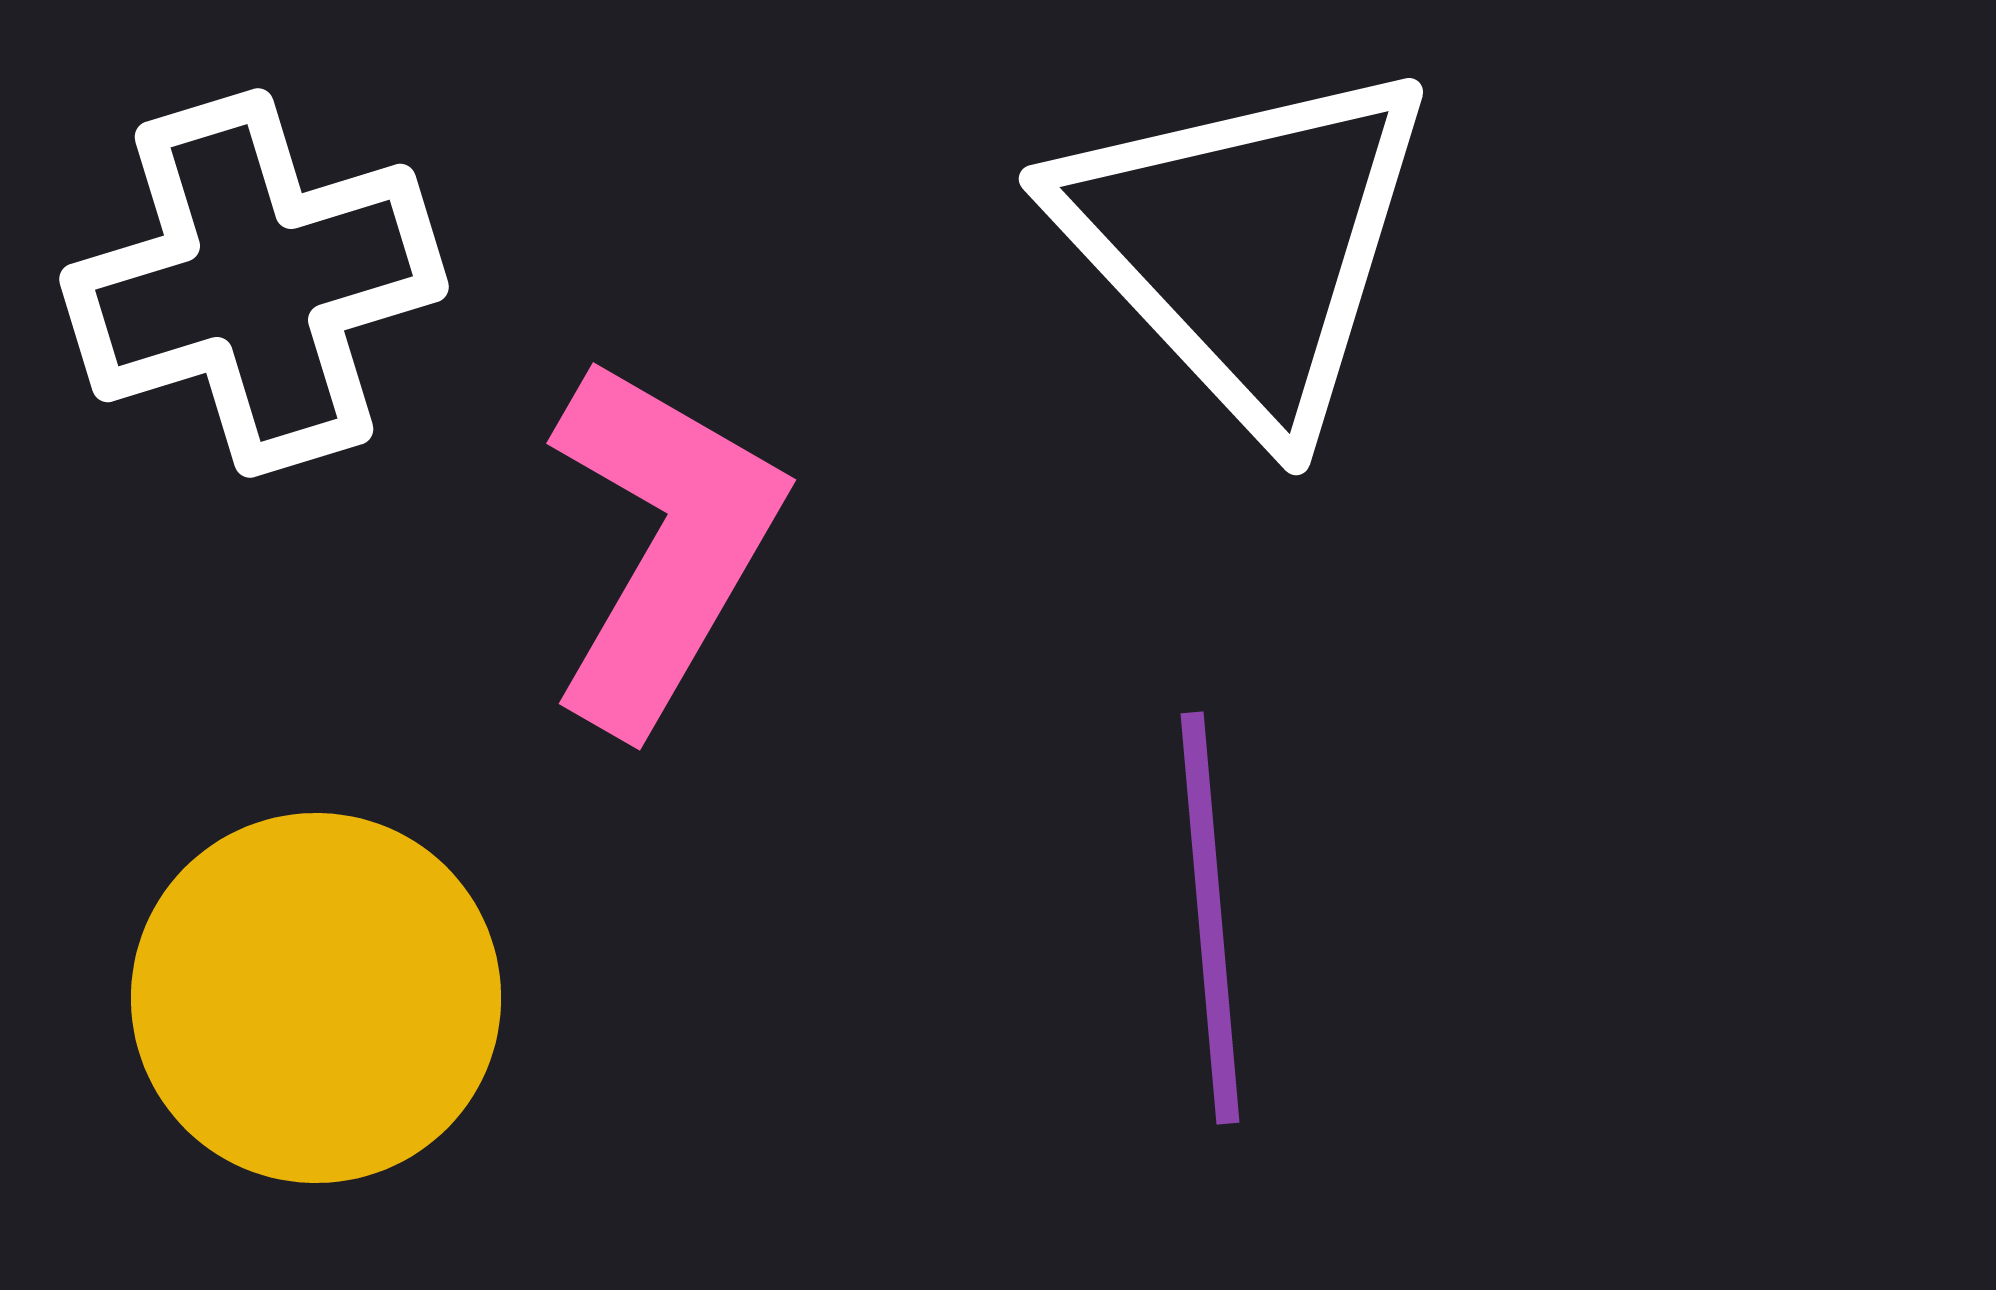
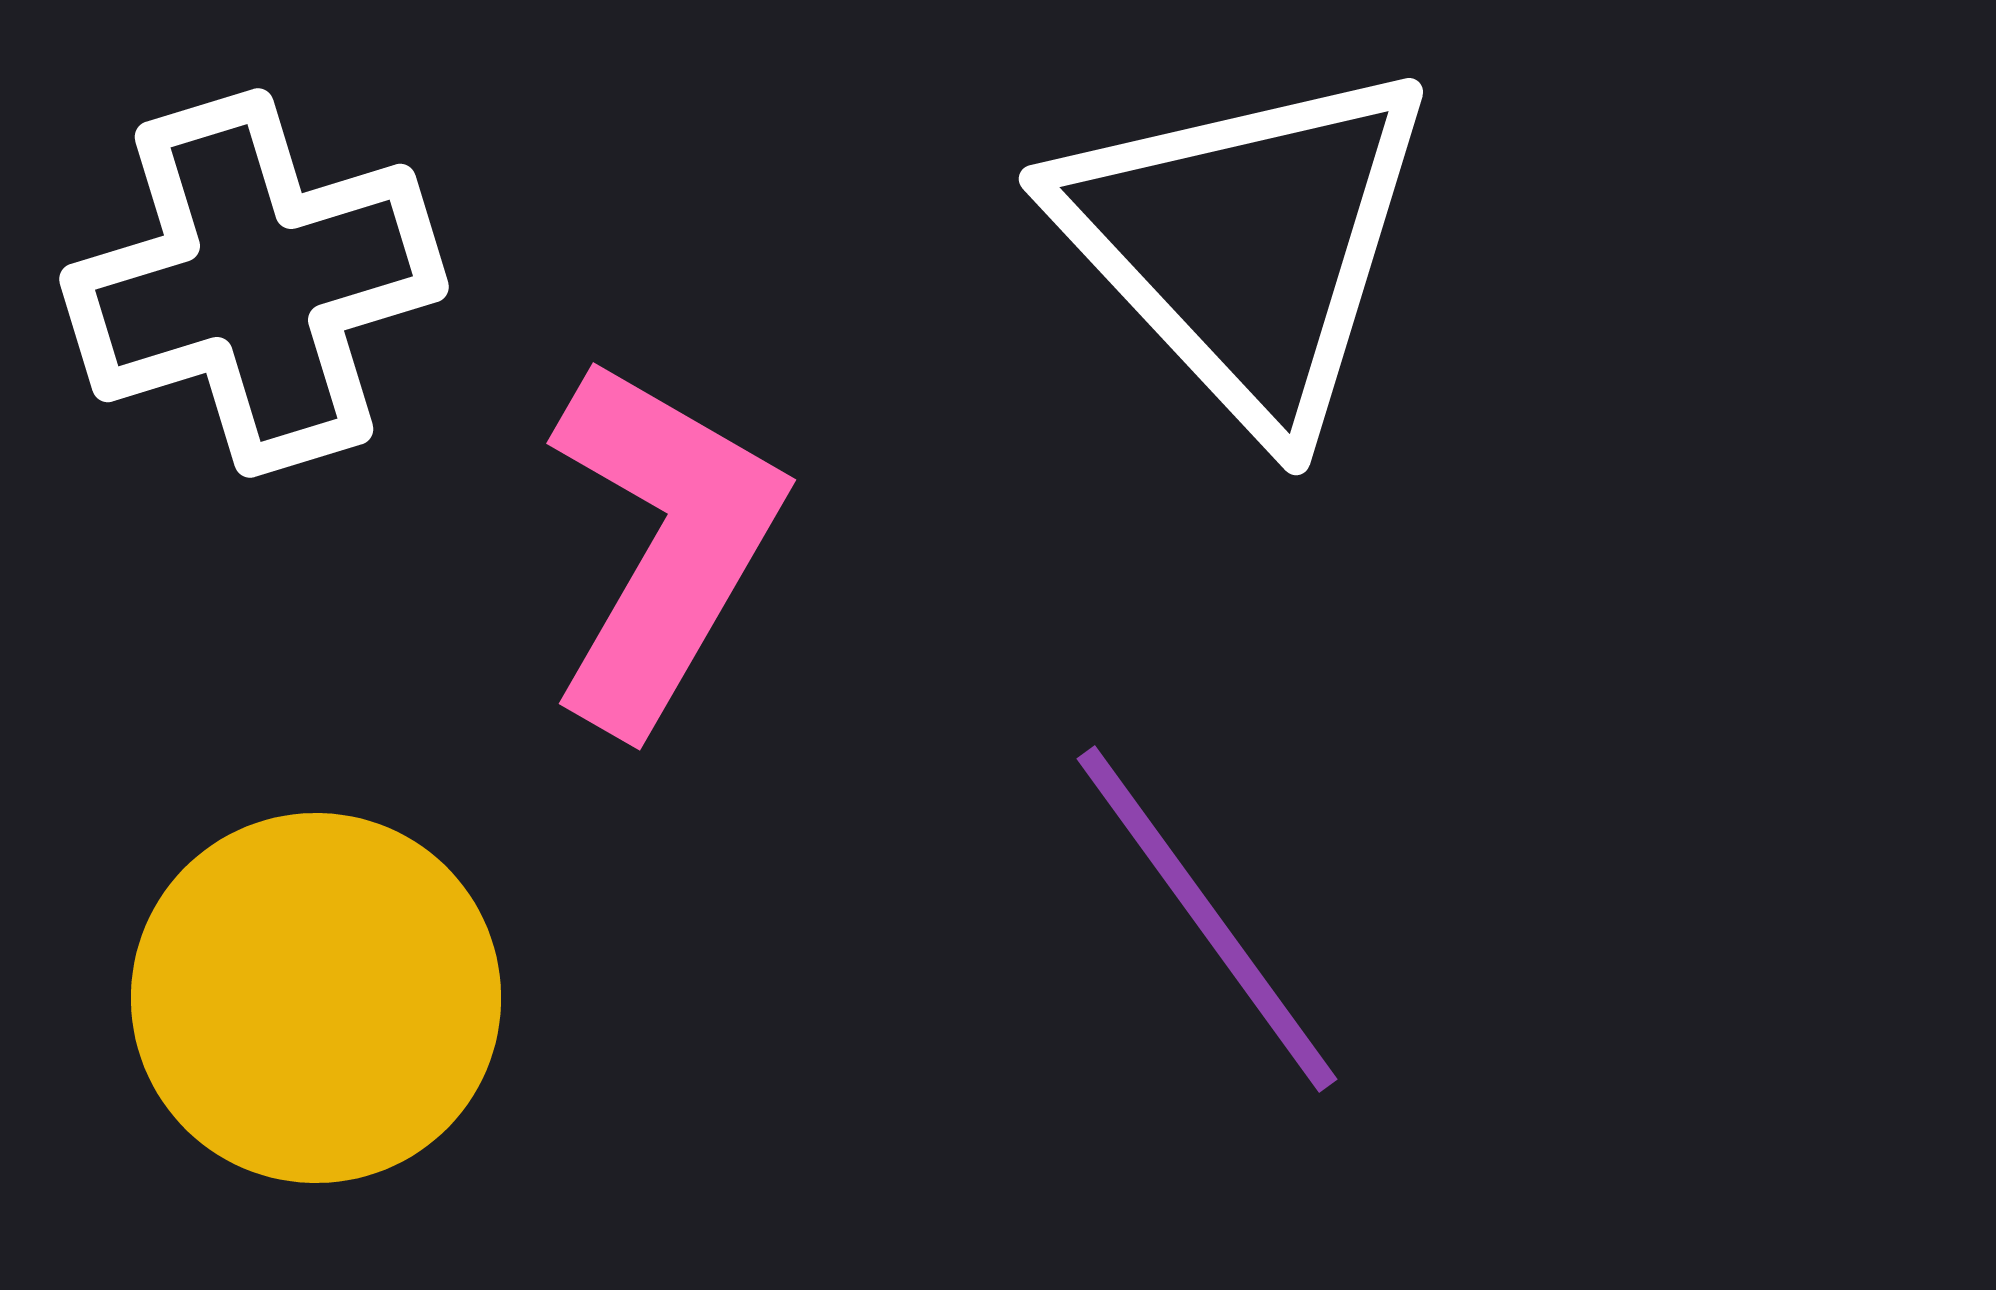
purple line: moved 3 px left, 1 px down; rotated 31 degrees counterclockwise
